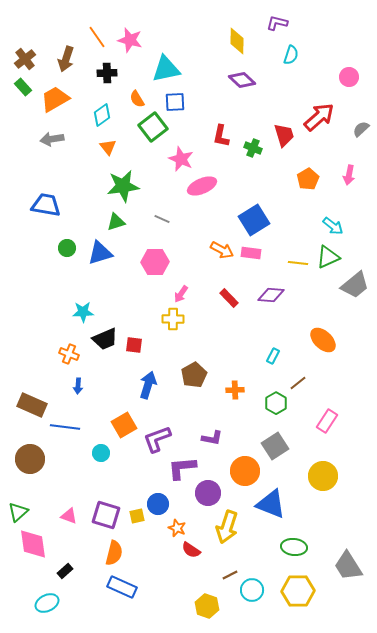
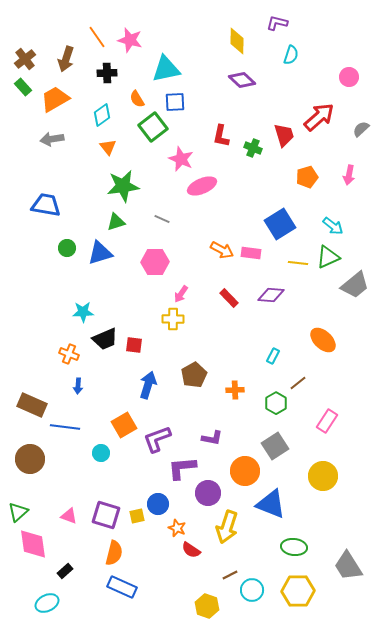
orange pentagon at (308, 179): moved 1 px left, 2 px up; rotated 15 degrees clockwise
blue square at (254, 220): moved 26 px right, 4 px down
